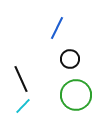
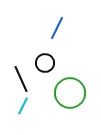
black circle: moved 25 px left, 4 px down
green circle: moved 6 px left, 2 px up
cyan line: rotated 18 degrees counterclockwise
